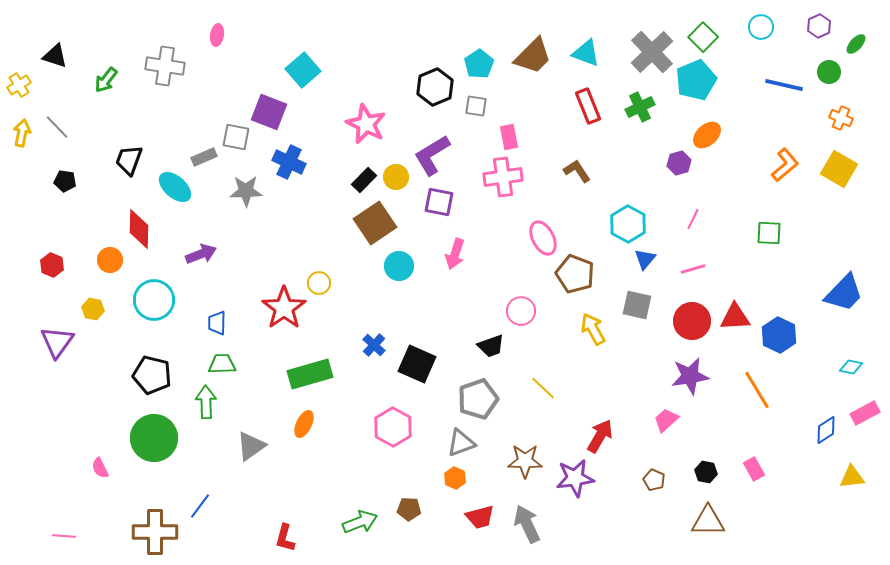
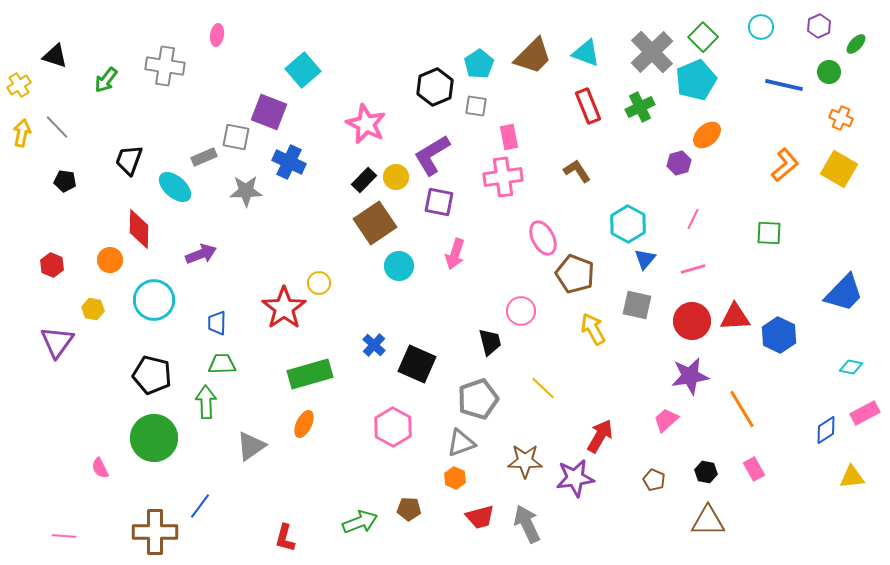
black trapezoid at (491, 346): moved 1 px left, 4 px up; rotated 84 degrees counterclockwise
orange line at (757, 390): moved 15 px left, 19 px down
